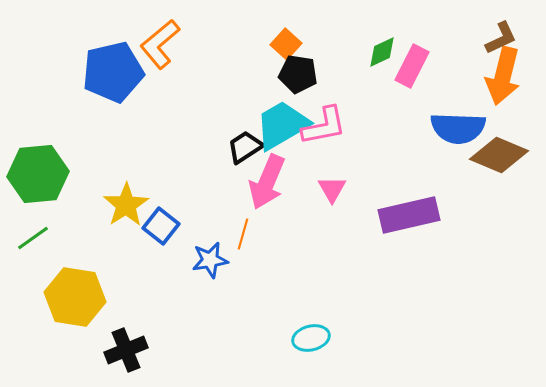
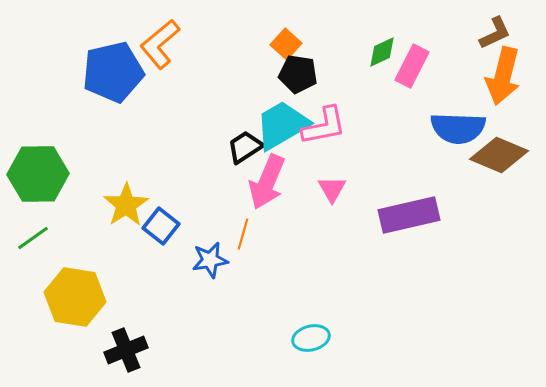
brown L-shape: moved 6 px left, 5 px up
green hexagon: rotated 4 degrees clockwise
